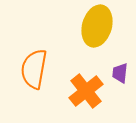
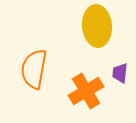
yellow ellipse: rotated 21 degrees counterclockwise
orange cross: rotated 8 degrees clockwise
